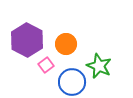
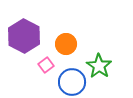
purple hexagon: moved 3 px left, 4 px up
green star: rotated 10 degrees clockwise
